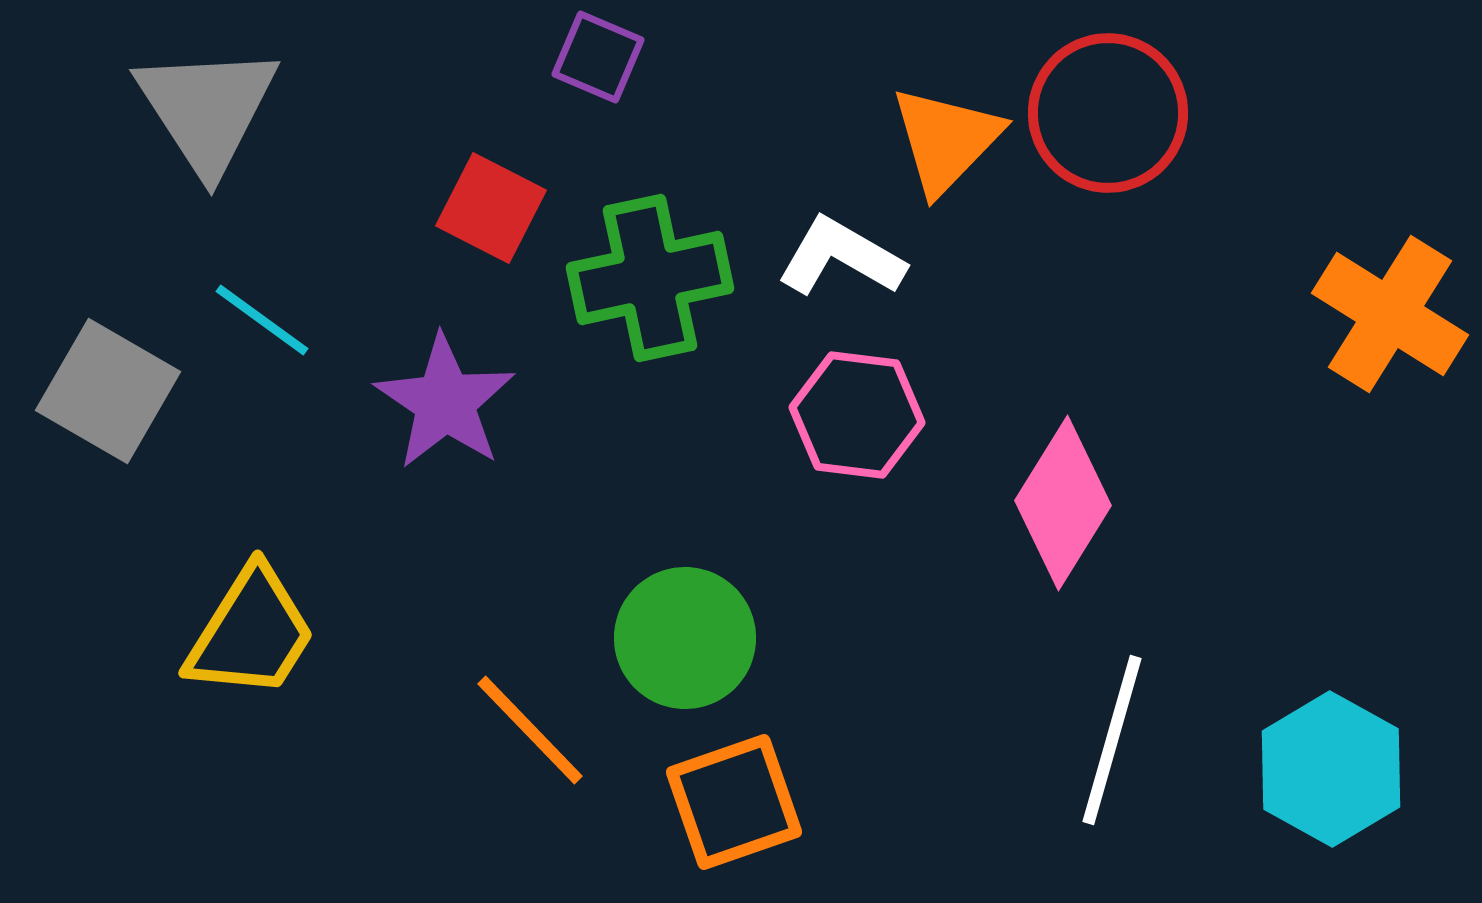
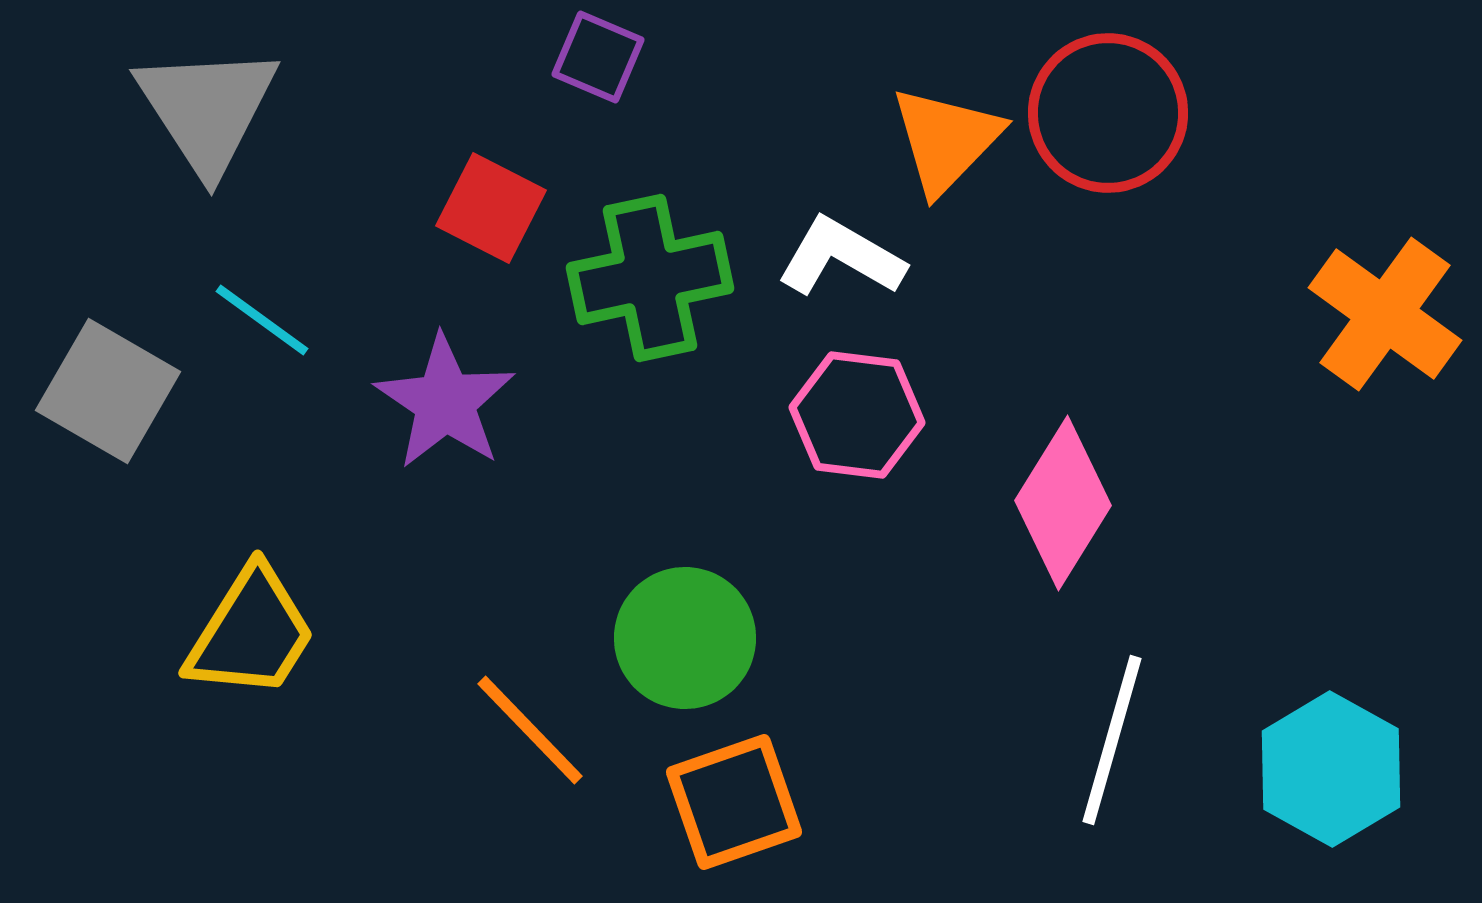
orange cross: moved 5 px left; rotated 4 degrees clockwise
